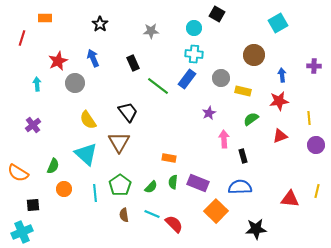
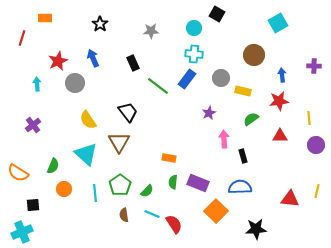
red triangle at (280, 136): rotated 21 degrees clockwise
green semicircle at (151, 187): moved 4 px left, 4 px down
red semicircle at (174, 224): rotated 12 degrees clockwise
